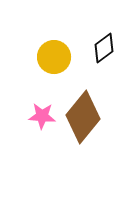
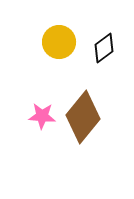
yellow circle: moved 5 px right, 15 px up
